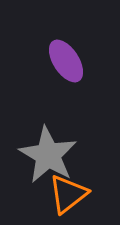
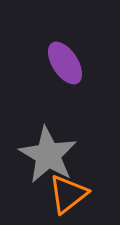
purple ellipse: moved 1 px left, 2 px down
